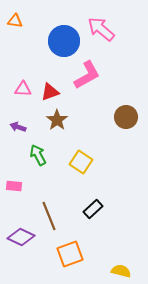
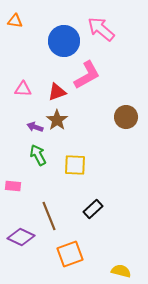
red triangle: moved 7 px right
purple arrow: moved 17 px right
yellow square: moved 6 px left, 3 px down; rotated 30 degrees counterclockwise
pink rectangle: moved 1 px left
